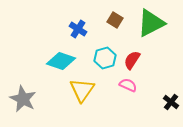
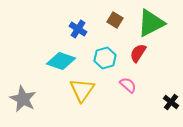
red semicircle: moved 6 px right, 7 px up
pink semicircle: rotated 18 degrees clockwise
